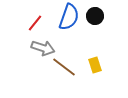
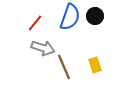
blue semicircle: moved 1 px right
brown line: rotated 30 degrees clockwise
